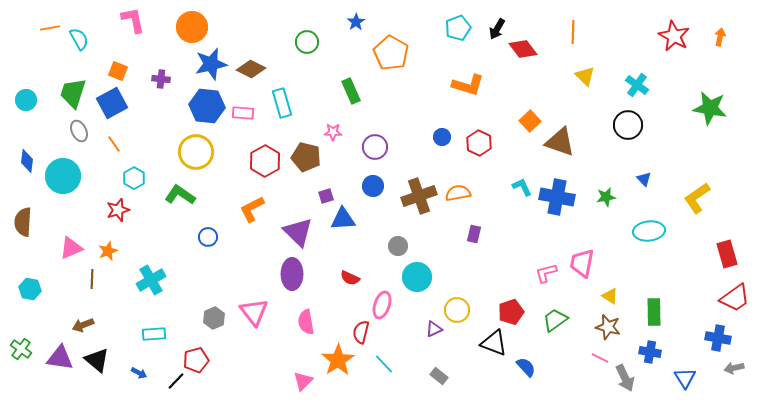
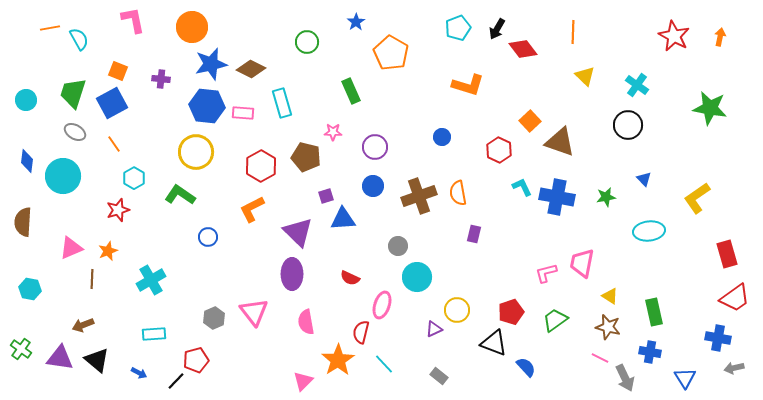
gray ellipse at (79, 131): moved 4 px left, 1 px down; rotated 35 degrees counterclockwise
red hexagon at (479, 143): moved 20 px right, 7 px down
red hexagon at (265, 161): moved 4 px left, 5 px down
orange semicircle at (458, 193): rotated 90 degrees counterclockwise
green rectangle at (654, 312): rotated 12 degrees counterclockwise
